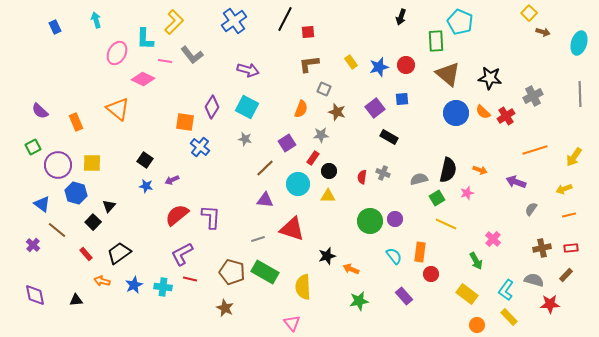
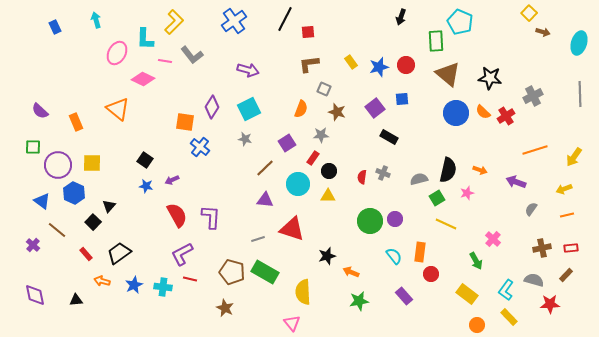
cyan square at (247, 107): moved 2 px right, 2 px down; rotated 35 degrees clockwise
green square at (33, 147): rotated 28 degrees clockwise
blue hexagon at (76, 193): moved 2 px left; rotated 10 degrees clockwise
blue triangle at (42, 204): moved 3 px up
red semicircle at (177, 215): rotated 100 degrees clockwise
orange line at (569, 215): moved 2 px left
orange arrow at (351, 269): moved 3 px down
yellow semicircle at (303, 287): moved 5 px down
